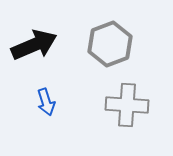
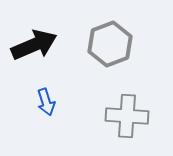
gray cross: moved 11 px down
